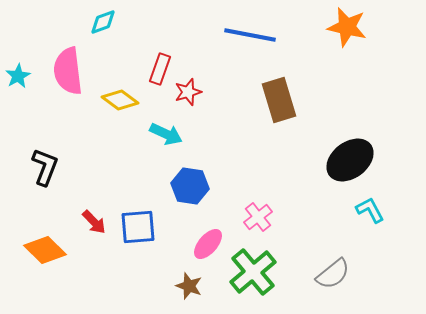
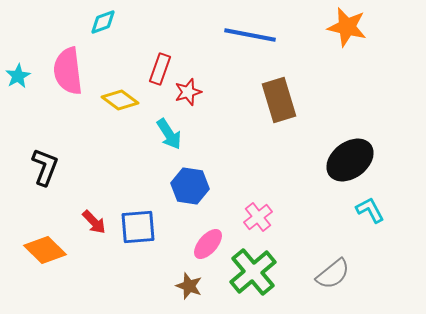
cyan arrow: moved 3 px right; rotated 32 degrees clockwise
